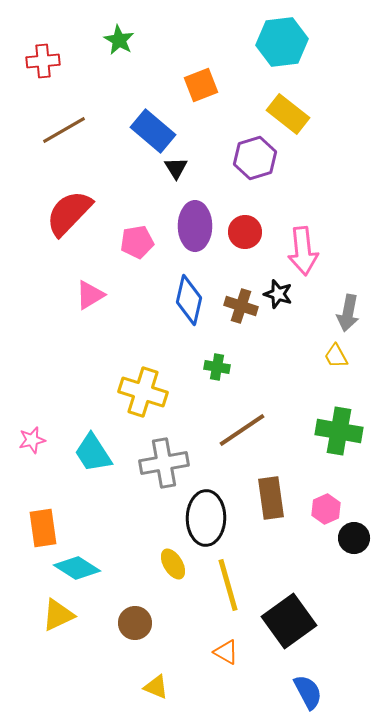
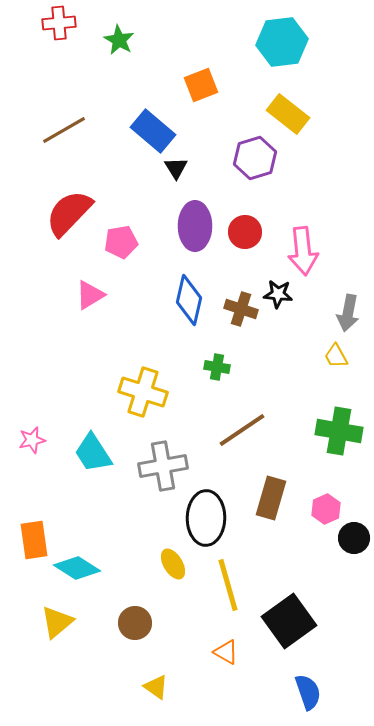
red cross at (43, 61): moved 16 px right, 38 px up
pink pentagon at (137, 242): moved 16 px left
black star at (278, 294): rotated 12 degrees counterclockwise
brown cross at (241, 306): moved 3 px down
gray cross at (164, 463): moved 1 px left, 3 px down
brown rectangle at (271, 498): rotated 24 degrees clockwise
orange rectangle at (43, 528): moved 9 px left, 12 px down
yellow triangle at (58, 615): moved 1 px left, 7 px down; rotated 15 degrees counterclockwise
yellow triangle at (156, 687): rotated 12 degrees clockwise
blue semicircle at (308, 692): rotated 9 degrees clockwise
